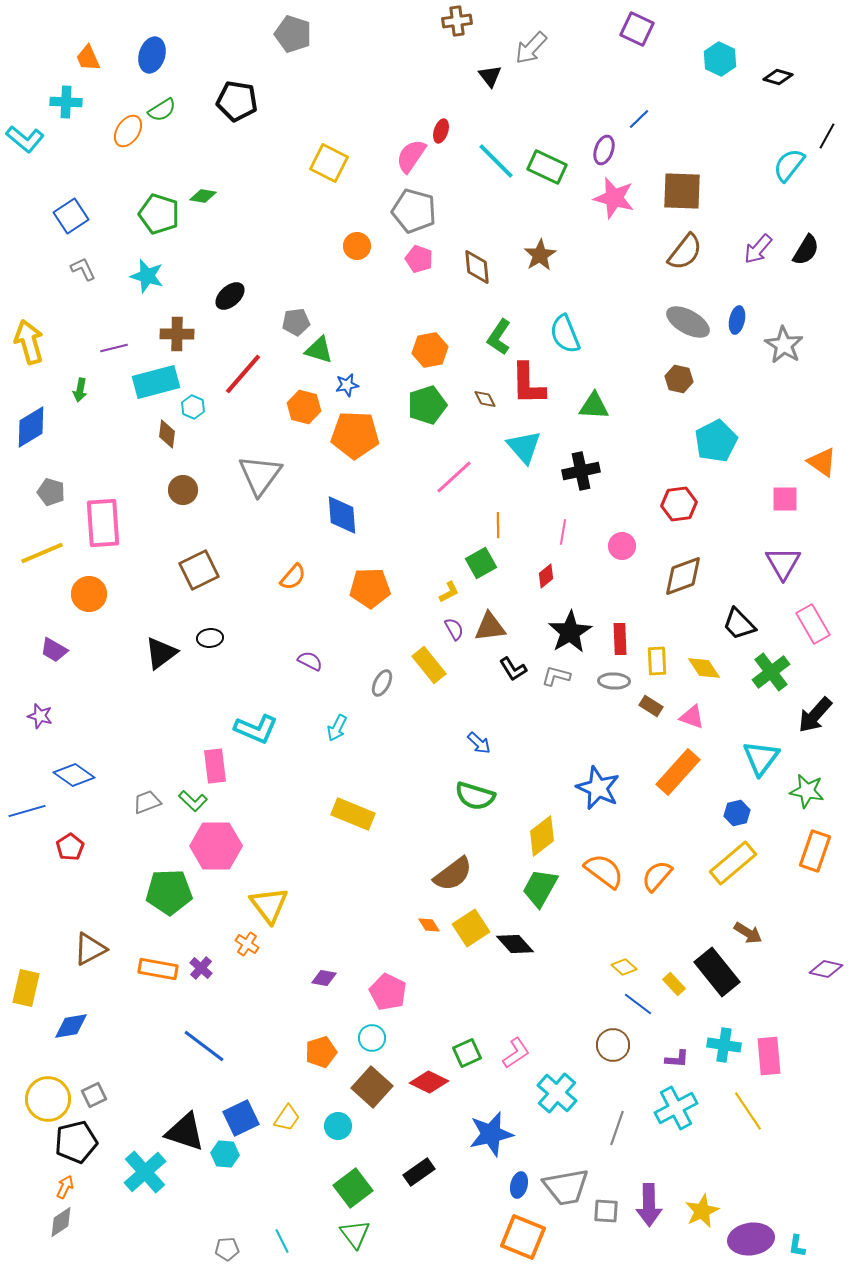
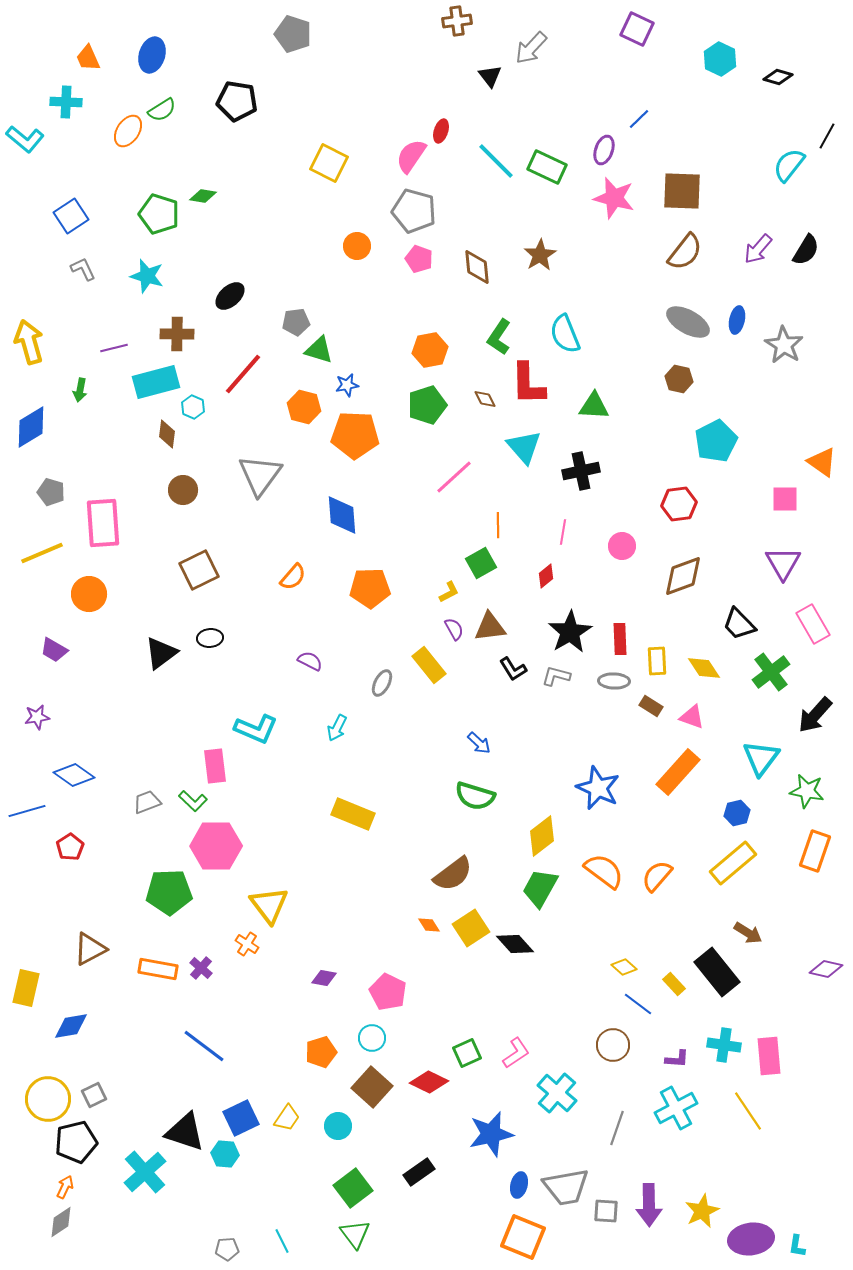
purple star at (40, 716): moved 3 px left, 1 px down; rotated 25 degrees counterclockwise
